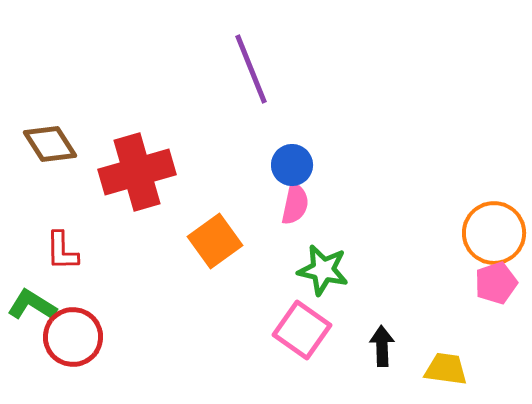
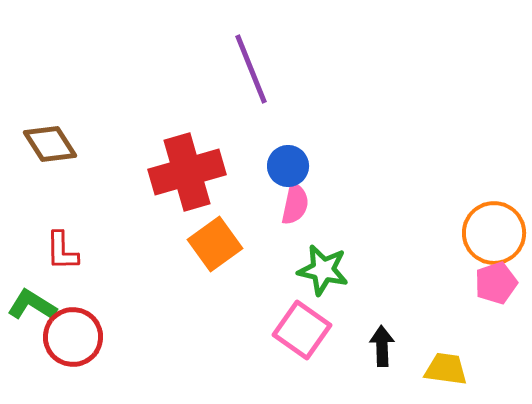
blue circle: moved 4 px left, 1 px down
red cross: moved 50 px right
orange square: moved 3 px down
